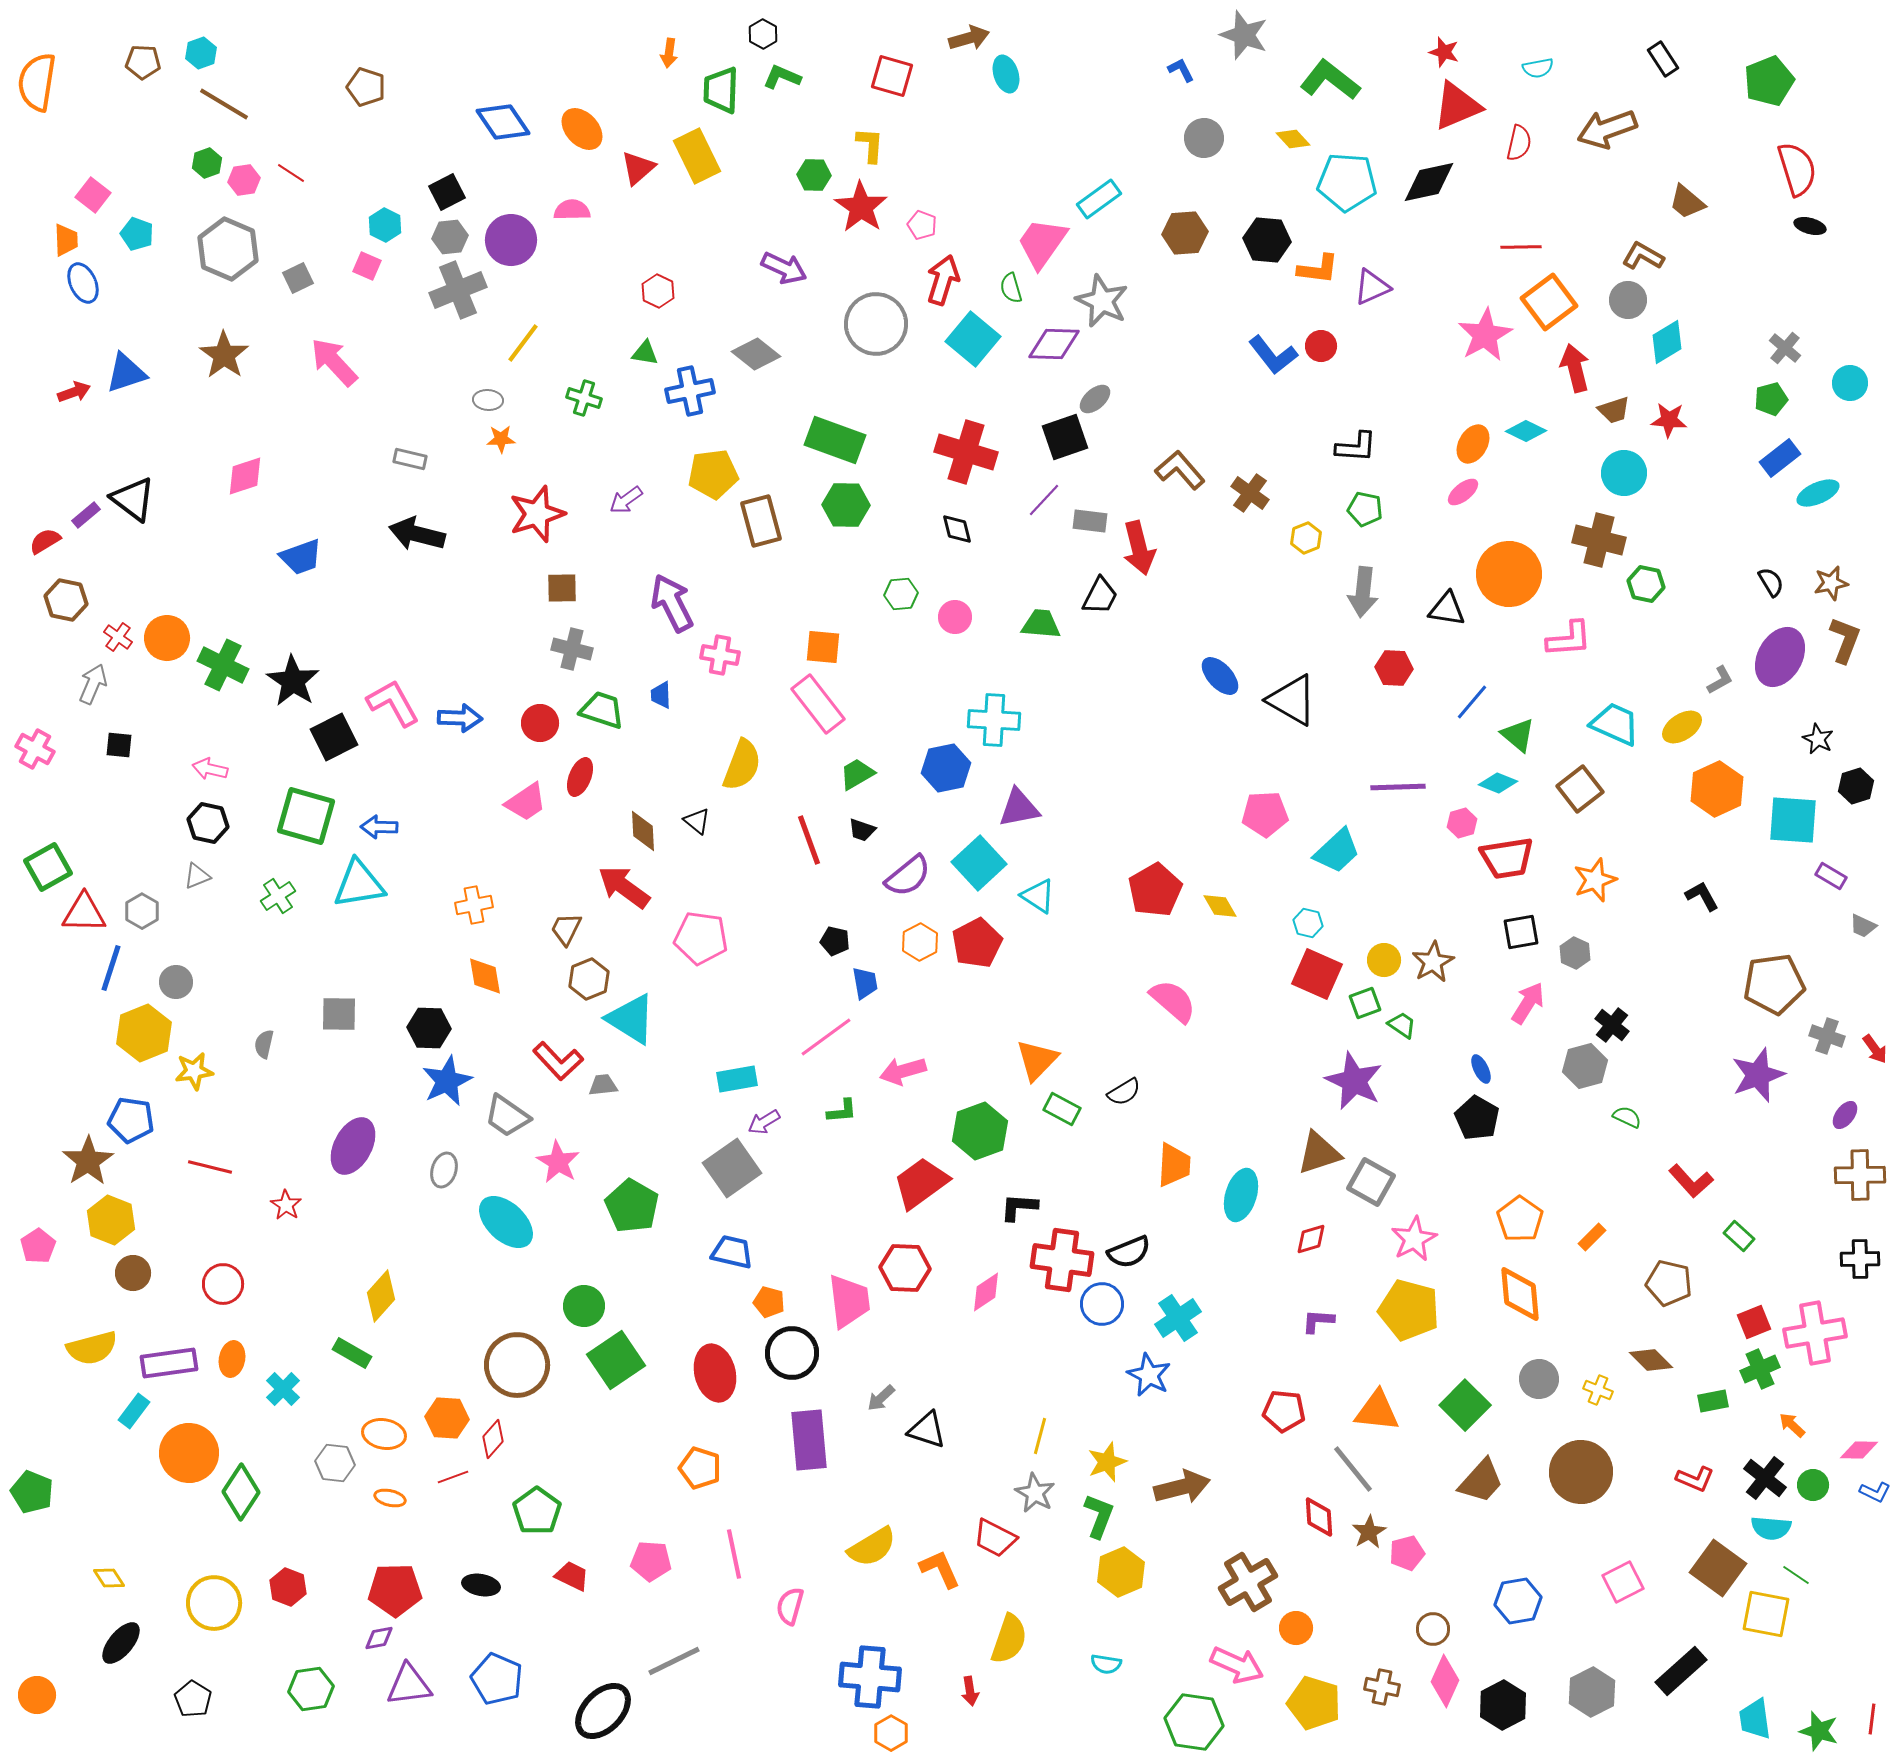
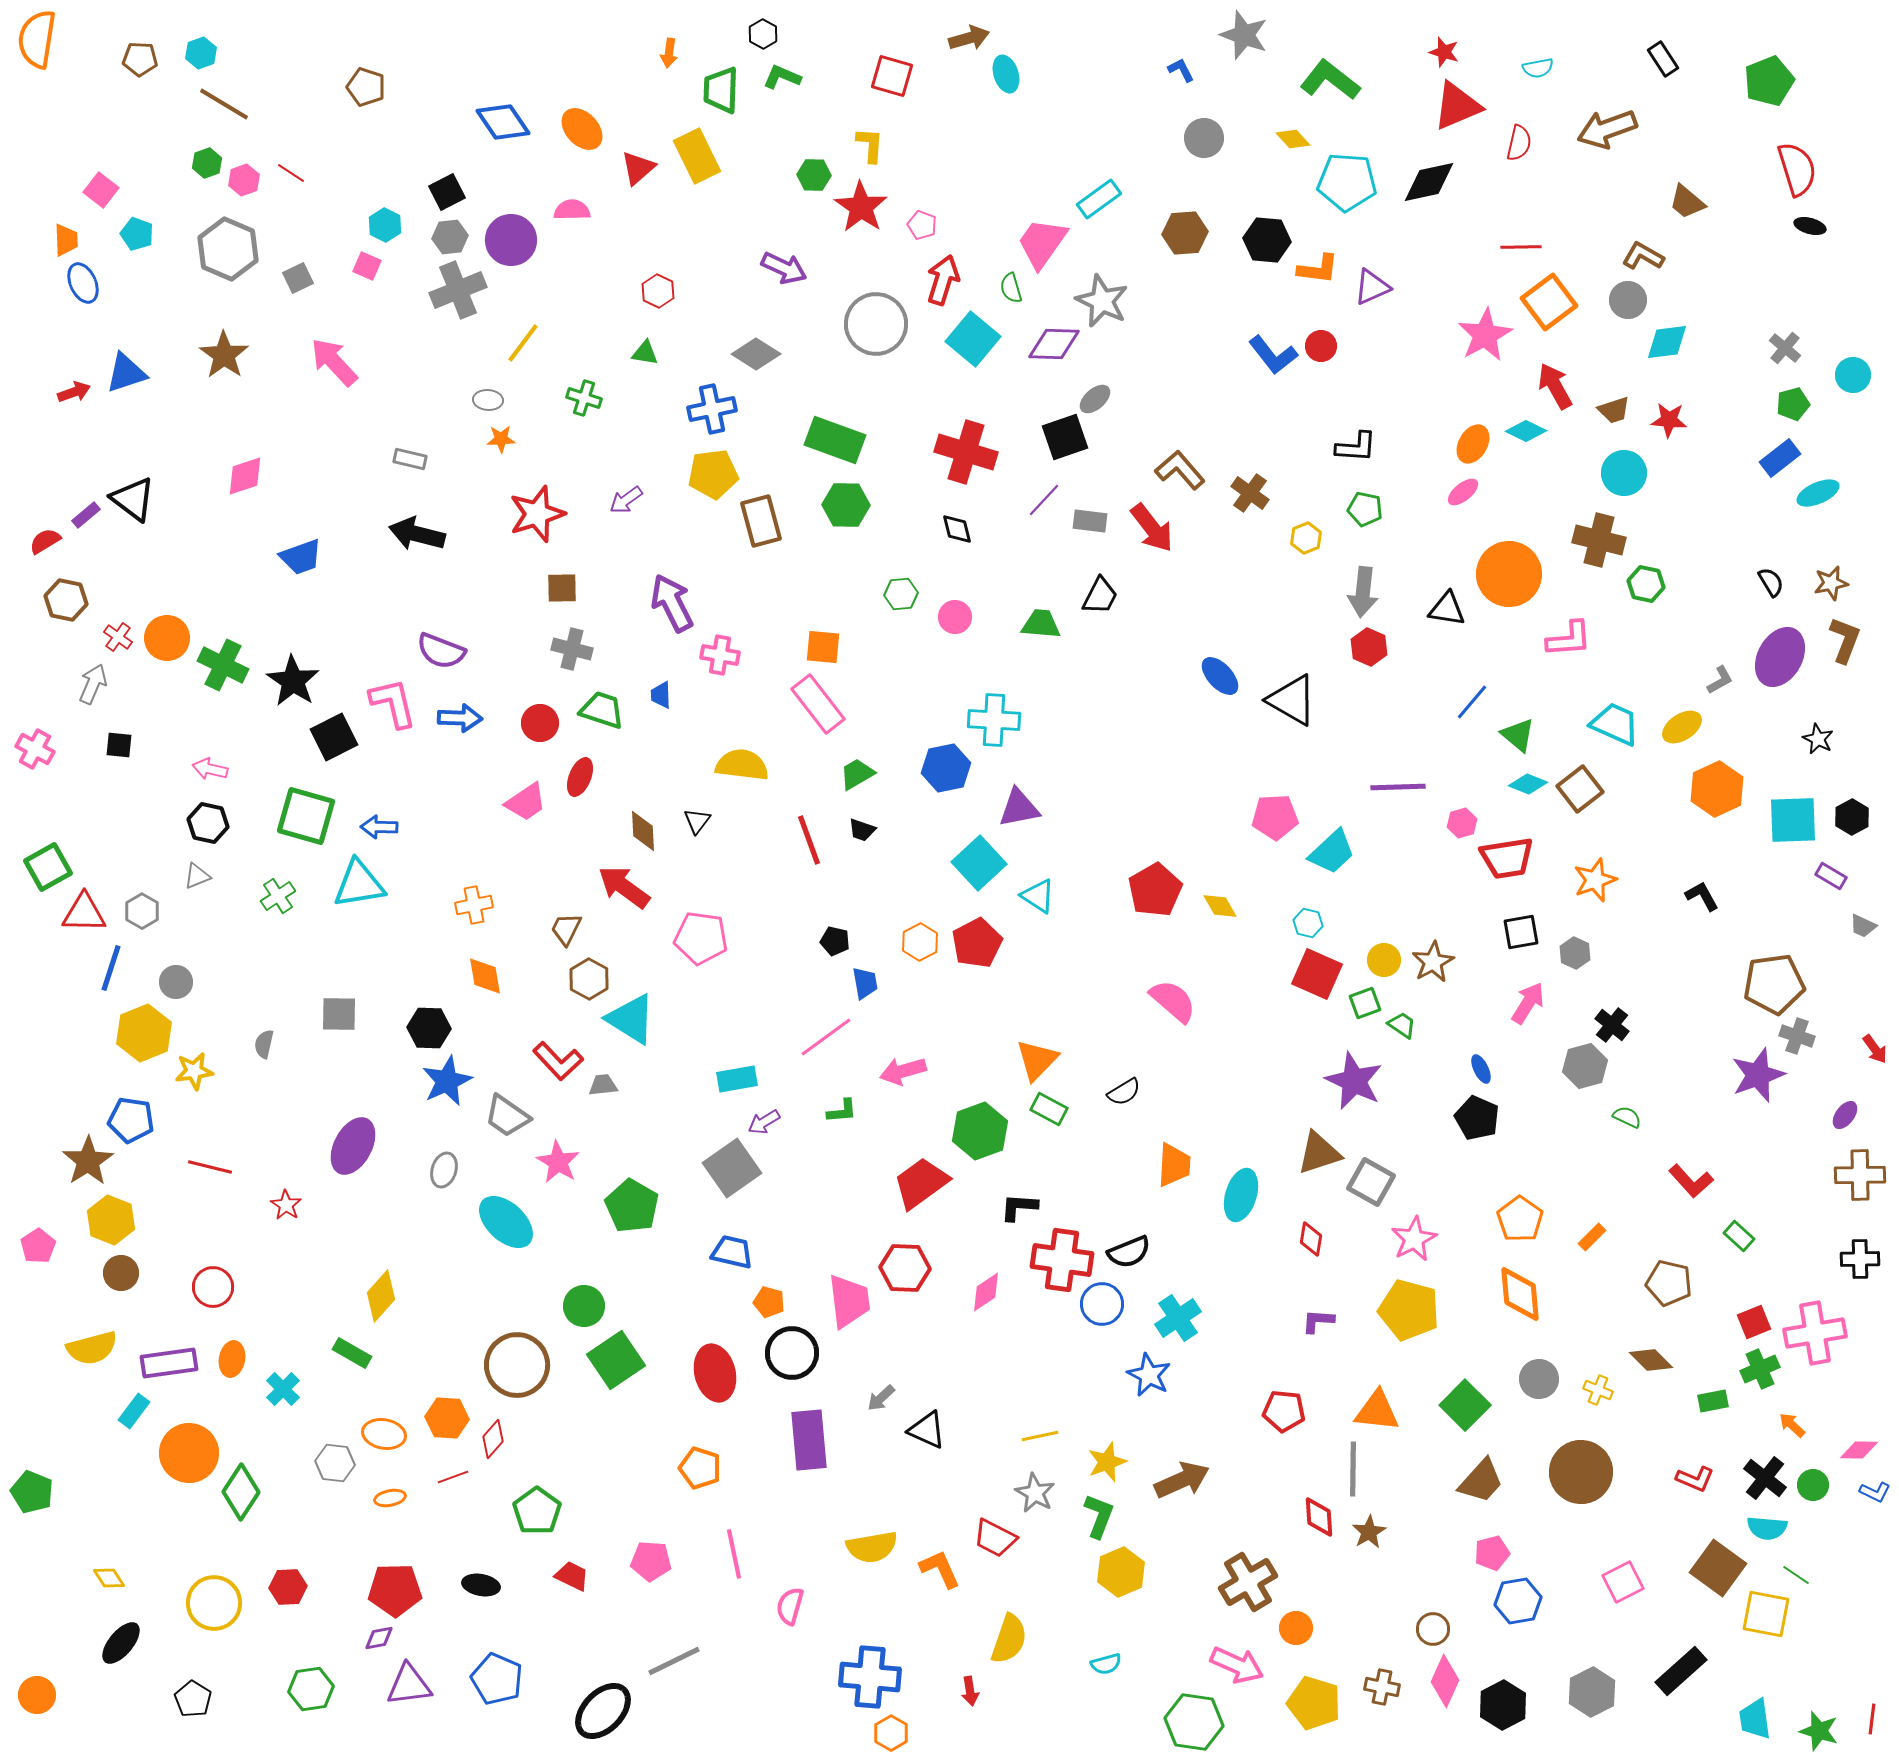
brown pentagon at (143, 62): moved 3 px left, 3 px up
orange semicircle at (37, 82): moved 43 px up
pink hexagon at (244, 180): rotated 12 degrees counterclockwise
pink square at (93, 195): moved 8 px right, 5 px up
cyan diamond at (1667, 342): rotated 24 degrees clockwise
gray diamond at (756, 354): rotated 6 degrees counterclockwise
red arrow at (1575, 368): moved 20 px left, 18 px down; rotated 15 degrees counterclockwise
cyan circle at (1850, 383): moved 3 px right, 8 px up
blue cross at (690, 391): moved 22 px right, 18 px down
green pentagon at (1771, 399): moved 22 px right, 5 px down
red arrow at (1139, 548): moved 13 px right, 20 px up; rotated 24 degrees counterclockwise
red hexagon at (1394, 668): moved 25 px left, 21 px up; rotated 21 degrees clockwise
pink L-shape at (393, 703): rotated 16 degrees clockwise
yellow semicircle at (742, 765): rotated 104 degrees counterclockwise
cyan diamond at (1498, 783): moved 30 px right, 1 px down
black hexagon at (1856, 786): moved 4 px left, 31 px down; rotated 12 degrees counterclockwise
pink pentagon at (1265, 814): moved 10 px right, 3 px down
cyan square at (1793, 820): rotated 6 degrees counterclockwise
black triangle at (697, 821): rotated 28 degrees clockwise
cyan trapezoid at (1337, 851): moved 5 px left, 1 px down
purple semicircle at (908, 876): moved 467 px left, 225 px up; rotated 60 degrees clockwise
brown hexagon at (589, 979): rotated 9 degrees counterclockwise
gray cross at (1827, 1036): moved 30 px left
green rectangle at (1062, 1109): moved 13 px left
black pentagon at (1477, 1118): rotated 6 degrees counterclockwise
red diamond at (1311, 1239): rotated 64 degrees counterclockwise
brown circle at (133, 1273): moved 12 px left
red circle at (223, 1284): moved 10 px left, 3 px down
black triangle at (927, 1430): rotated 6 degrees clockwise
yellow line at (1040, 1436): rotated 63 degrees clockwise
gray line at (1353, 1469): rotated 40 degrees clockwise
brown arrow at (1182, 1487): moved 7 px up; rotated 10 degrees counterclockwise
orange ellipse at (390, 1498): rotated 24 degrees counterclockwise
cyan semicircle at (1771, 1528): moved 4 px left
yellow semicircle at (872, 1547): rotated 21 degrees clockwise
pink pentagon at (1407, 1553): moved 85 px right
red hexagon at (288, 1587): rotated 24 degrees counterclockwise
cyan semicircle at (1106, 1664): rotated 24 degrees counterclockwise
